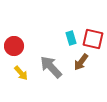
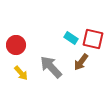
cyan rectangle: rotated 40 degrees counterclockwise
red circle: moved 2 px right, 1 px up
